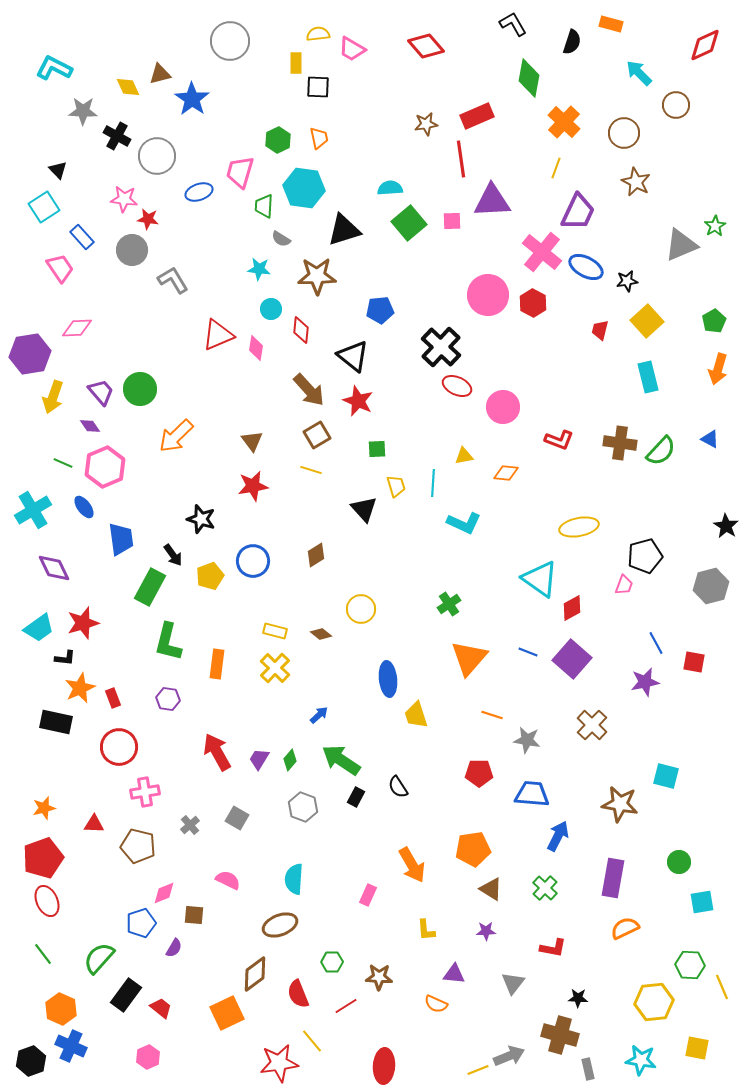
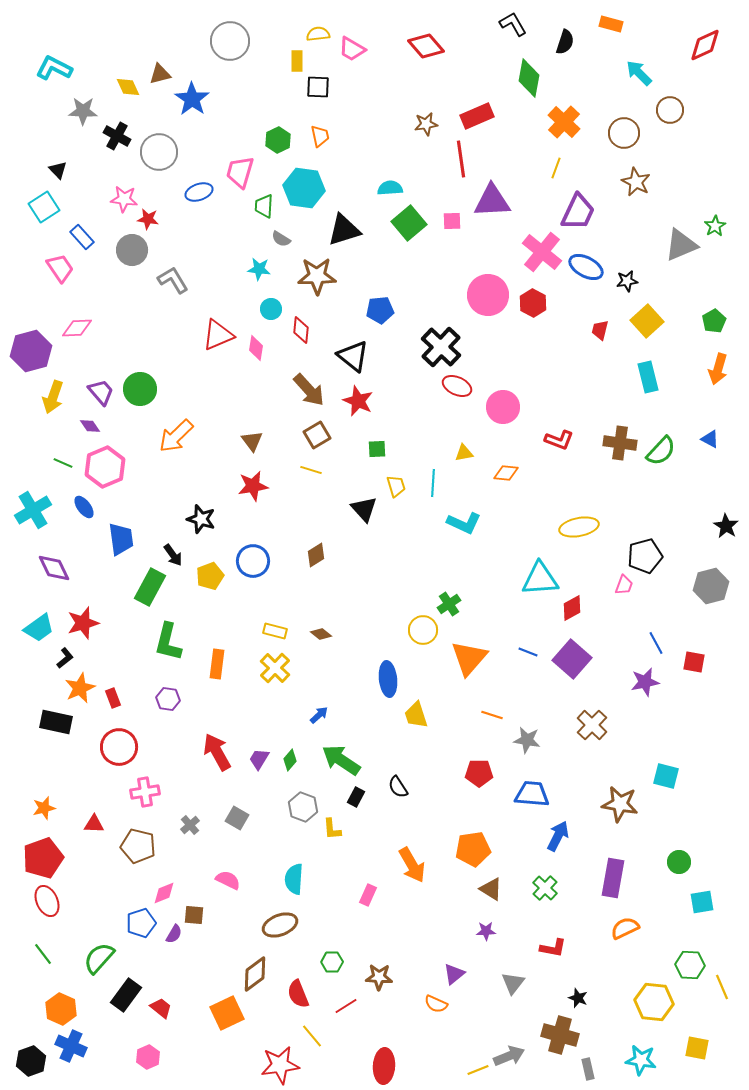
black semicircle at (572, 42): moved 7 px left
yellow rectangle at (296, 63): moved 1 px right, 2 px up
brown circle at (676, 105): moved 6 px left, 5 px down
orange trapezoid at (319, 138): moved 1 px right, 2 px up
gray circle at (157, 156): moved 2 px right, 4 px up
purple hexagon at (30, 354): moved 1 px right, 3 px up; rotated 6 degrees counterclockwise
yellow triangle at (464, 456): moved 3 px up
cyan triangle at (540, 579): rotated 39 degrees counterclockwise
yellow circle at (361, 609): moved 62 px right, 21 px down
black L-shape at (65, 658): rotated 45 degrees counterclockwise
yellow L-shape at (426, 930): moved 94 px left, 101 px up
purple semicircle at (174, 948): moved 14 px up
purple triangle at (454, 974): rotated 45 degrees counterclockwise
black star at (578, 998): rotated 18 degrees clockwise
yellow hexagon at (654, 1002): rotated 12 degrees clockwise
yellow line at (312, 1041): moved 5 px up
red star at (279, 1063): moved 1 px right, 2 px down
